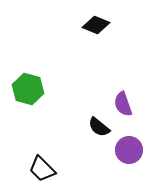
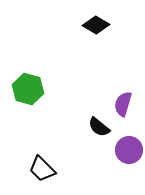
black diamond: rotated 8 degrees clockwise
purple semicircle: rotated 35 degrees clockwise
